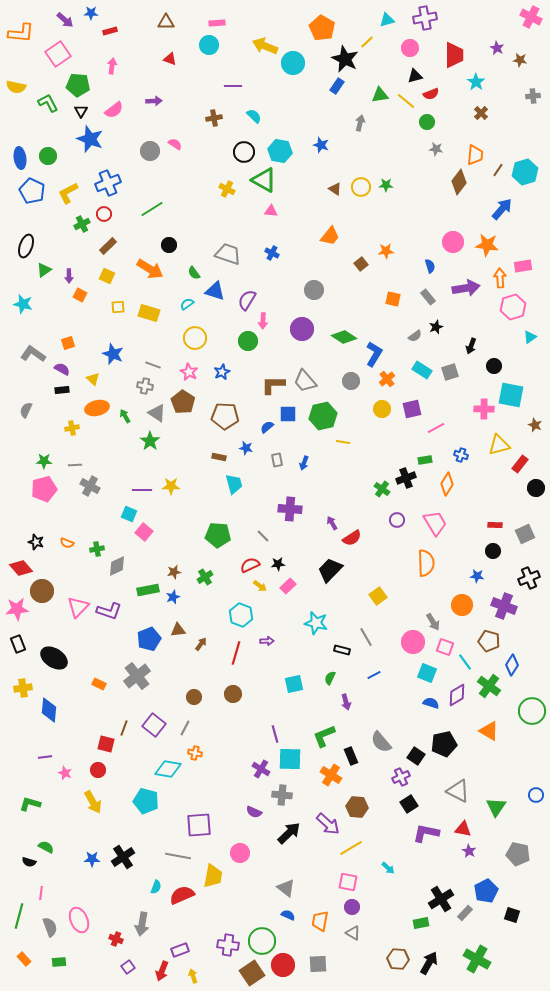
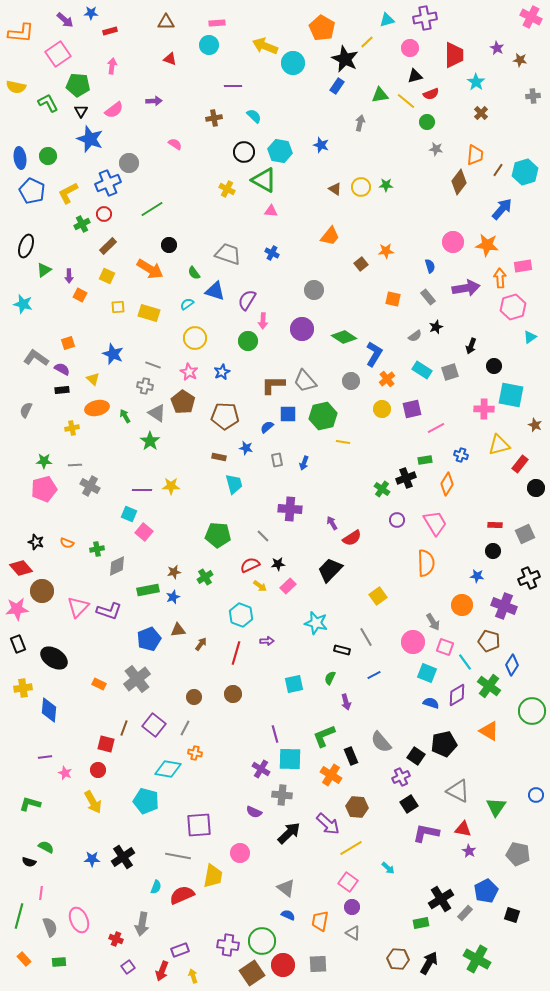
gray circle at (150, 151): moved 21 px left, 12 px down
gray L-shape at (33, 354): moved 3 px right, 4 px down
gray cross at (137, 676): moved 3 px down
pink square at (348, 882): rotated 24 degrees clockwise
